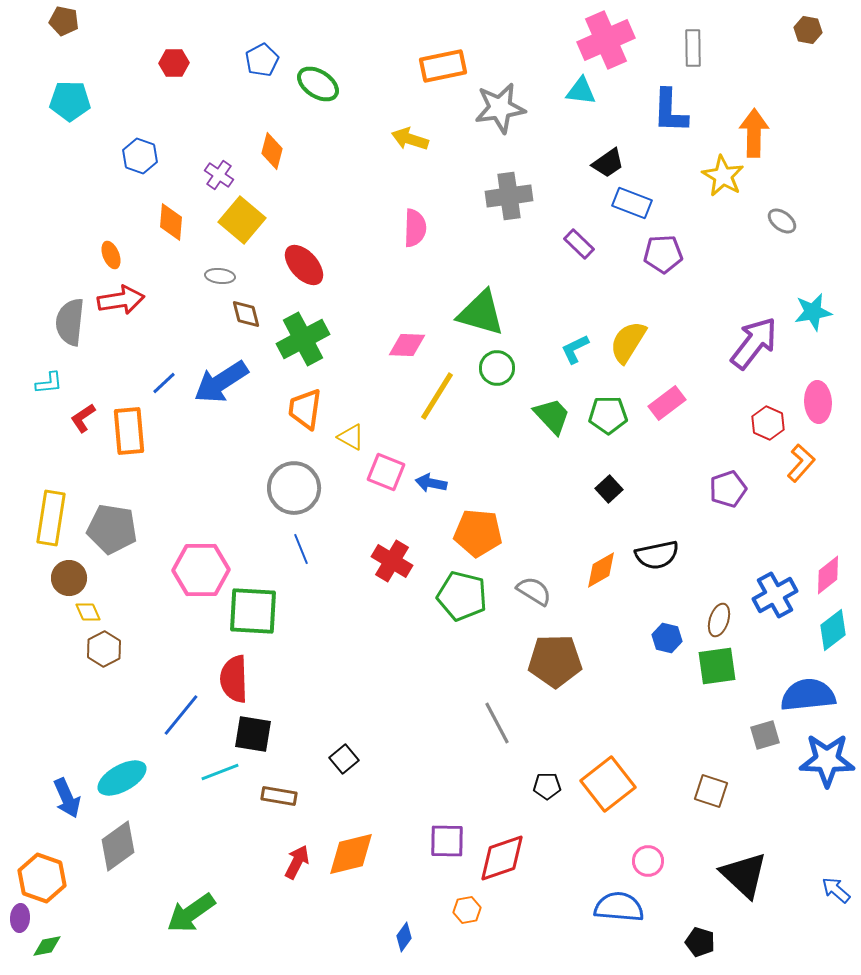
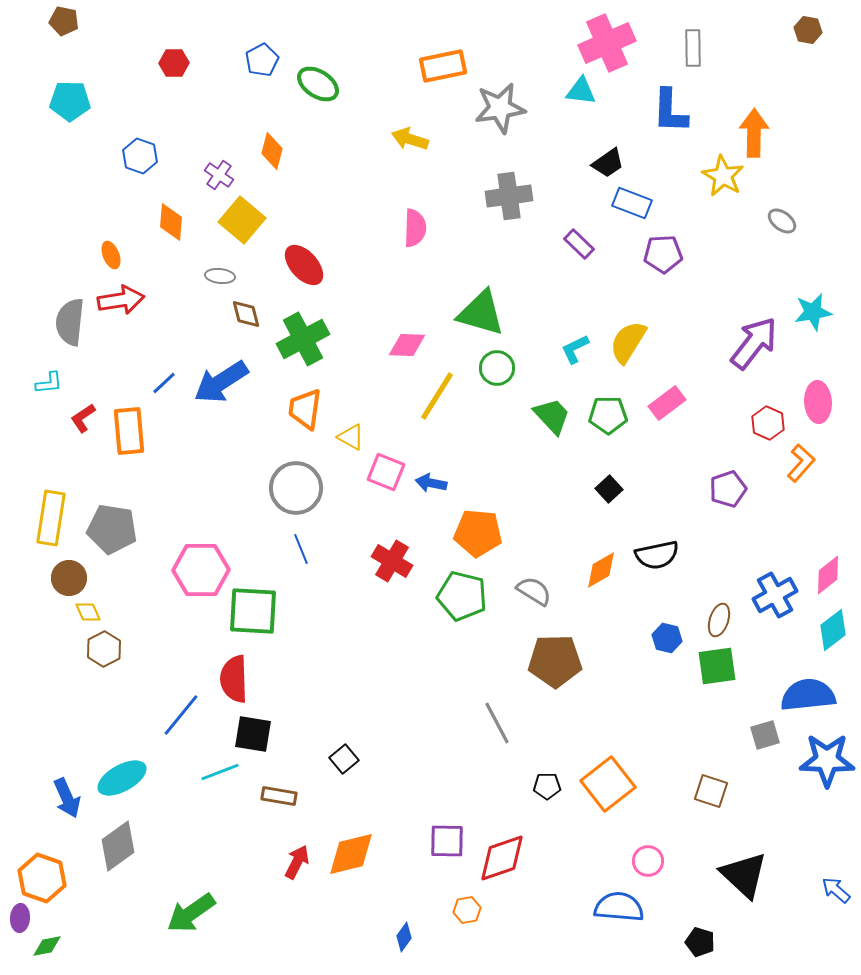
pink cross at (606, 40): moved 1 px right, 3 px down
gray circle at (294, 488): moved 2 px right
